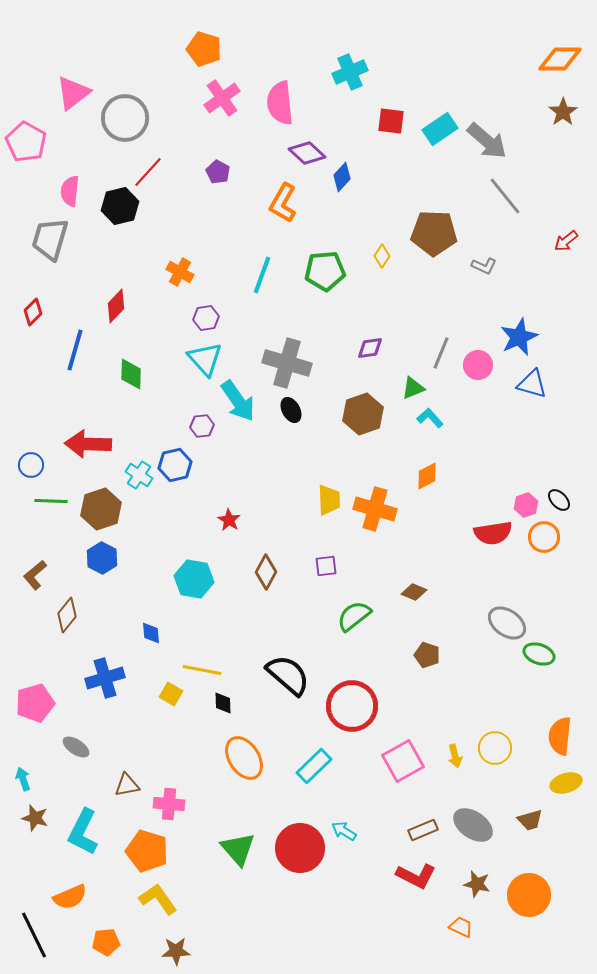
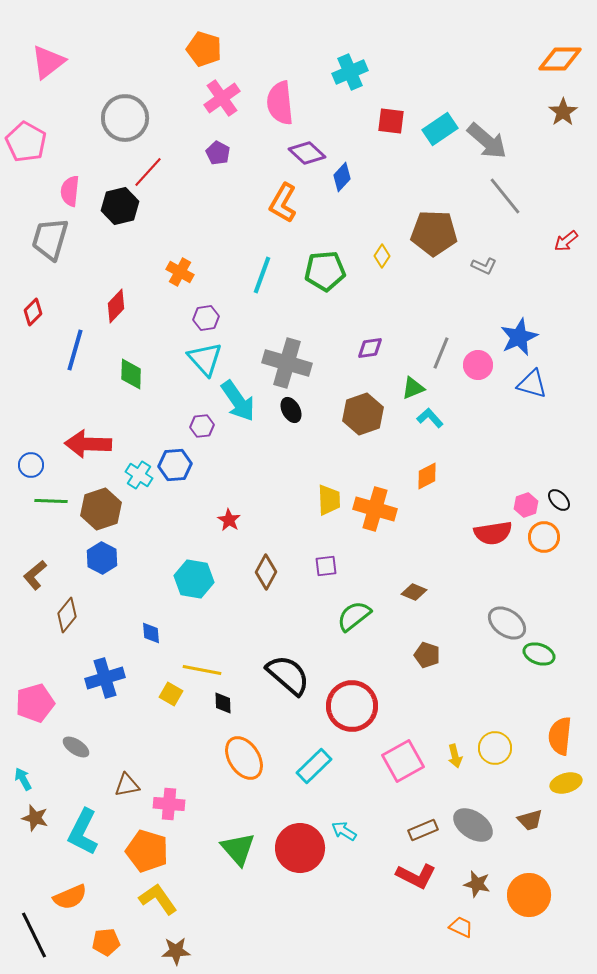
pink triangle at (73, 93): moved 25 px left, 31 px up
purple pentagon at (218, 172): moved 19 px up
blue hexagon at (175, 465): rotated 8 degrees clockwise
cyan arrow at (23, 779): rotated 10 degrees counterclockwise
